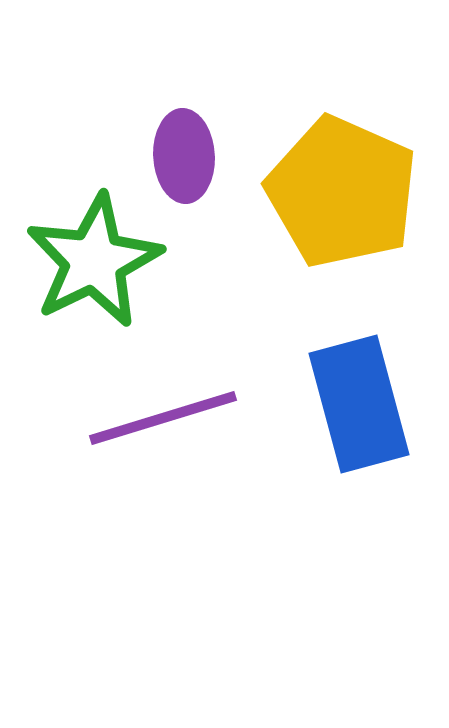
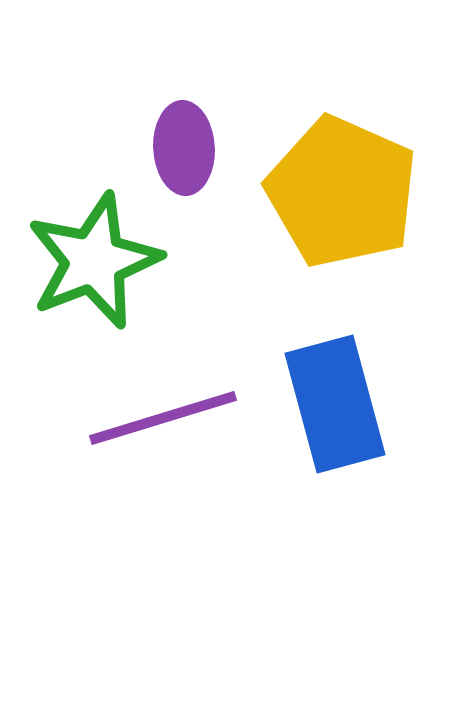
purple ellipse: moved 8 px up
green star: rotated 5 degrees clockwise
blue rectangle: moved 24 px left
